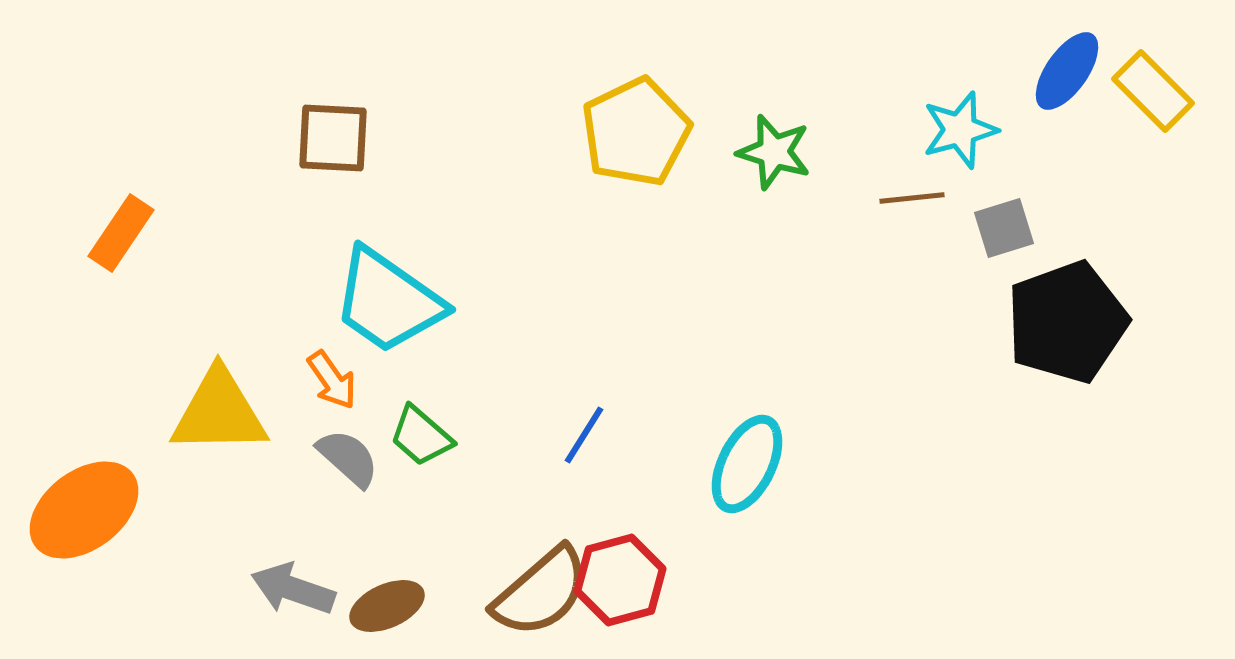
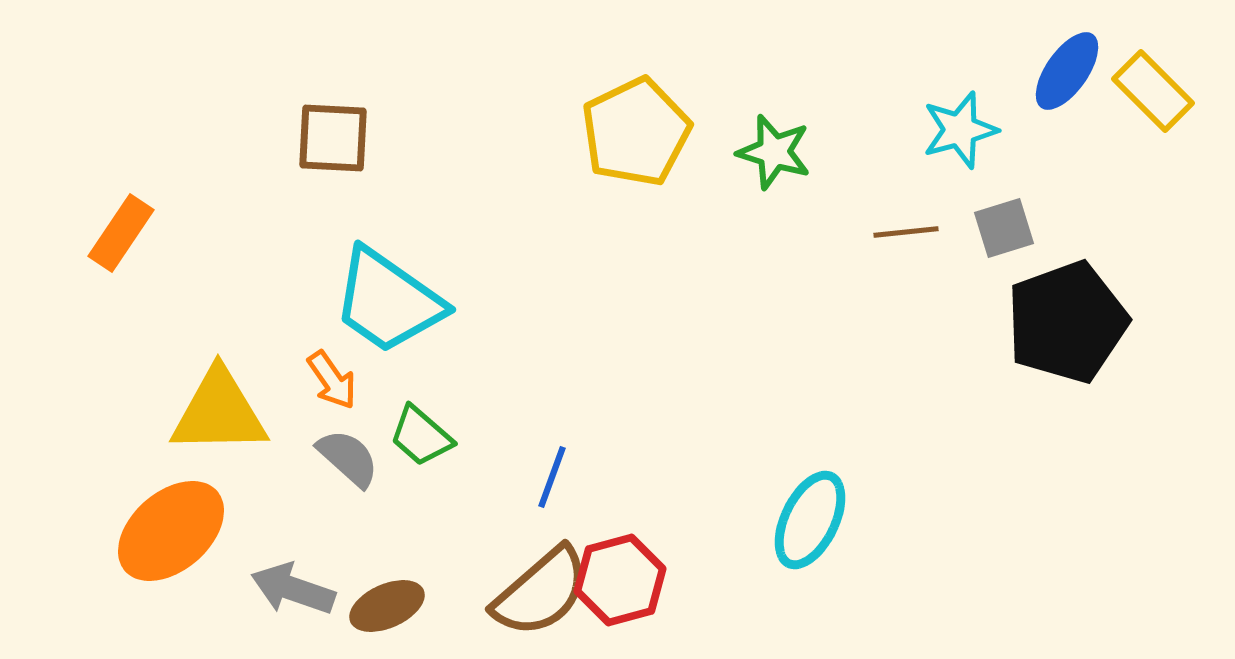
brown line: moved 6 px left, 34 px down
blue line: moved 32 px left, 42 px down; rotated 12 degrees counterclockwise
cyan ellipse: moved 63 px right, 56 px down
orange ellipse: moved 87 px right, 21 px down; rotated 4 degrees counterclockwise
